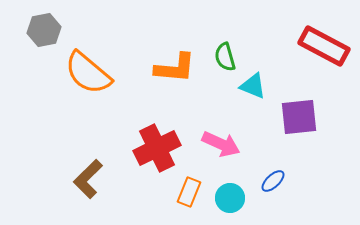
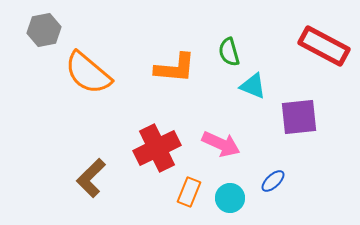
green semicircle: moved 4 px right, 5 px up
brown L-shape: moved 3 px right, 1 px up
